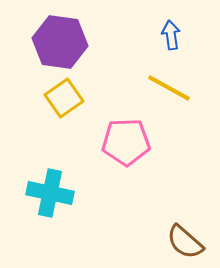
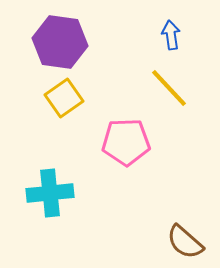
yellow line: rotated 18 degrees clockwise
cyan cross: rotated 18 degrees counterclockwise
